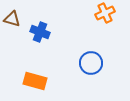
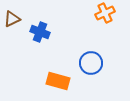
brown triangle: rotated 42 degrees counterclockwise
orange rectangle: moved 23 px right
